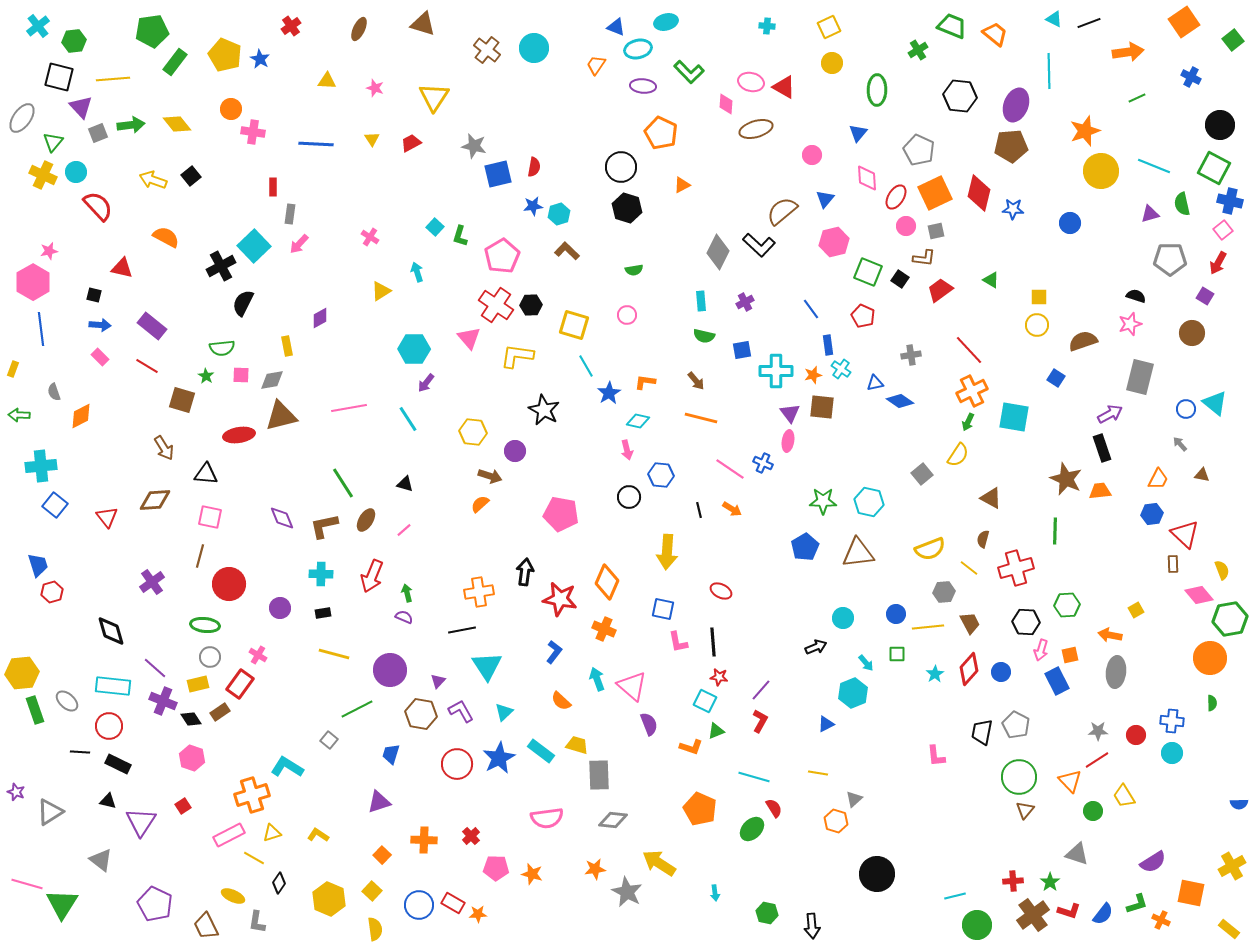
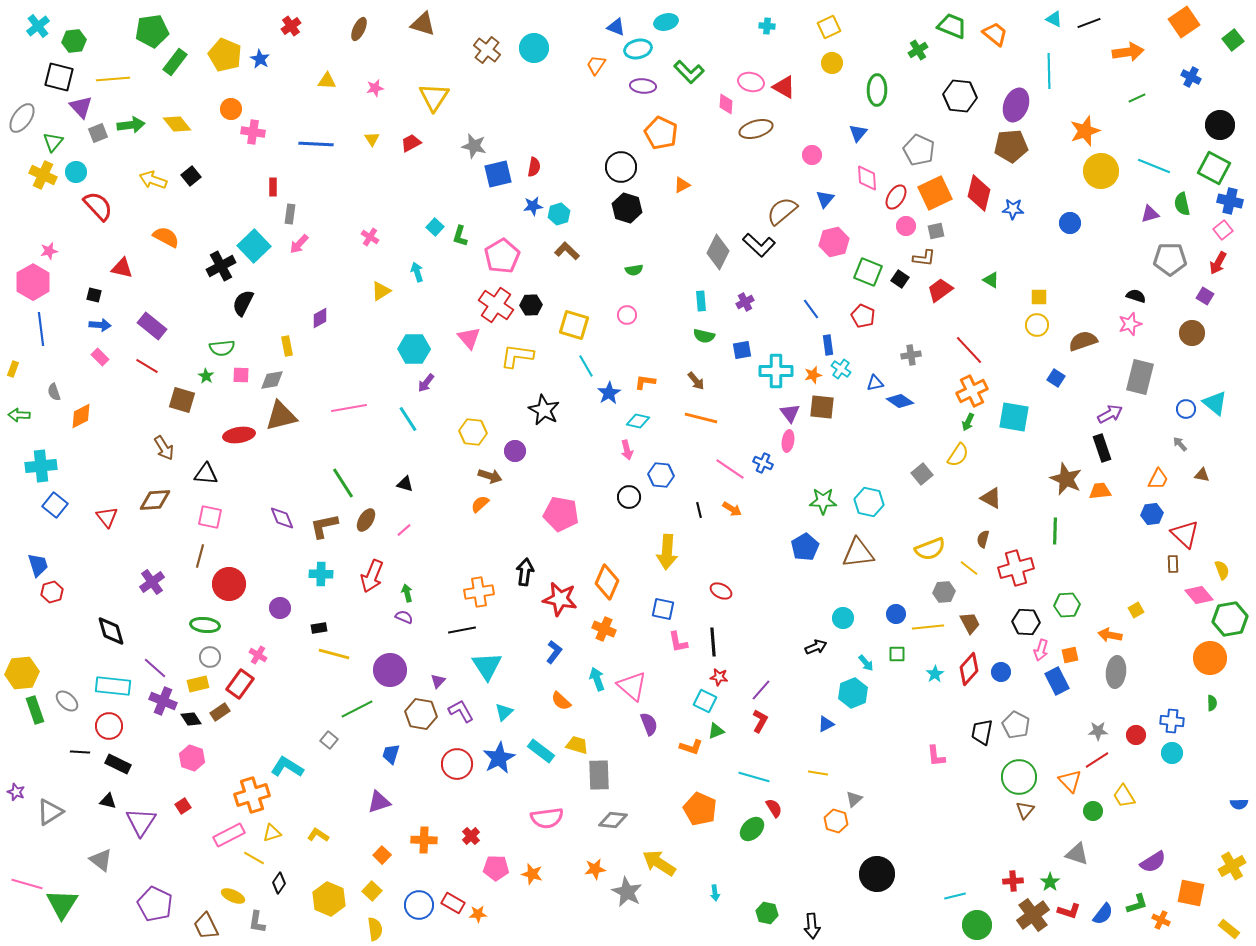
pink star at (375, 88): rotated 30 degrees counterclockwise
black rectangle at (323, 613): moved 4 px left, 15 px down
